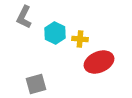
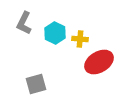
gray L-shape: moved 6 px down
red ellipse: rotated 8 degrees counterclockwise
